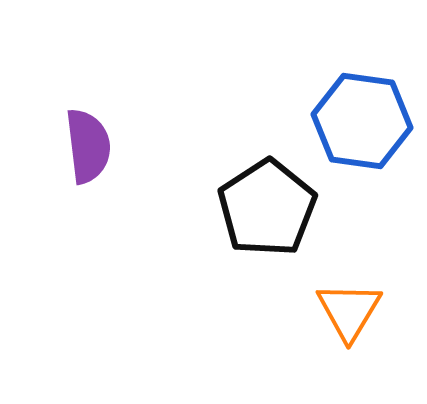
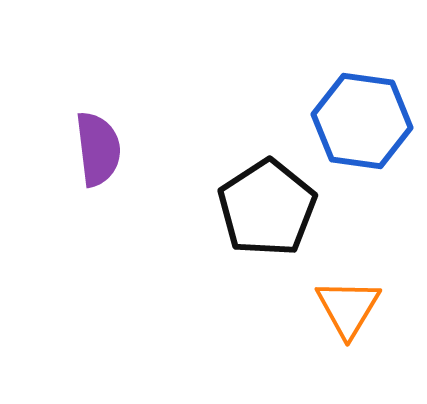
purple semicircle: moved 10 px right, 3 px down
orange triangle: moved 1 px left, 3 px up
